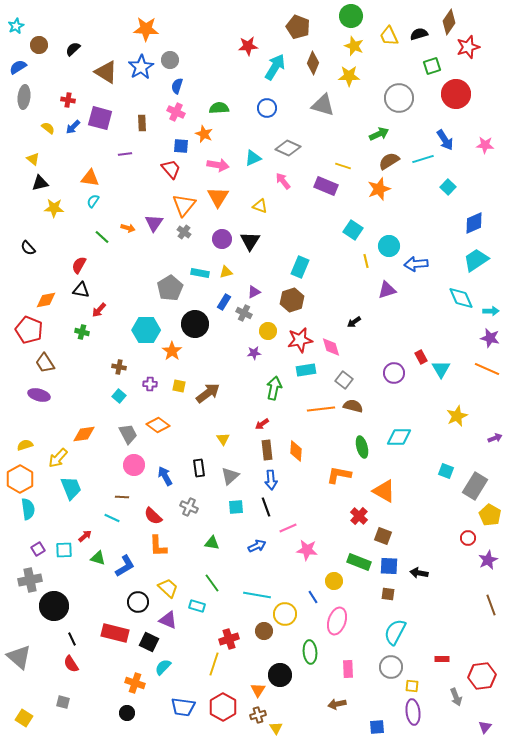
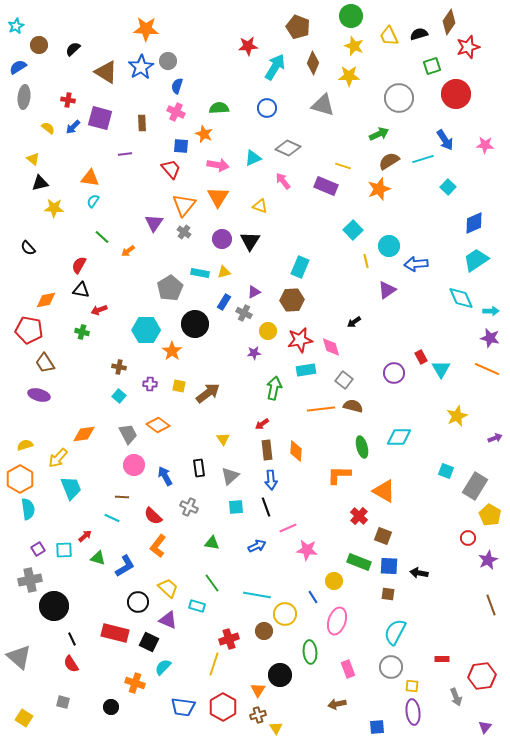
gray circle at (170, 60): moved 2 px left, 1 px down
orange arrow at (128, 228): moved 23 px down; rotated 128 degrees clockwise
cyan square at (353, 230): rotated 12 degrees clockwise
yellow triangle at (226, 272): moved 2 px left
purple triangle at (387, 290): rotated 18 degrees counterclockwise
brown hexagon at (292, 300): rotated 15 degrees clockwise
red arrow at (99, 310): rotated 28 degrees clockwise
red pentagon at (29, 330): rotated 12 degrees counterclockwise
orange L-shape at (339, 475): rotated 10 degrees counterclockwise
orange L-shape at (158, 546): rotated 40 degrees clockwise
pink rectangle at (348, 669): rotated 18 degrees counterclockwise
black circle at (127, 713): moved 16 px left, 6 px up
